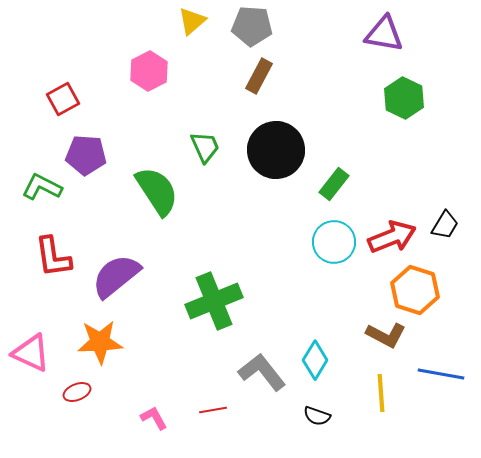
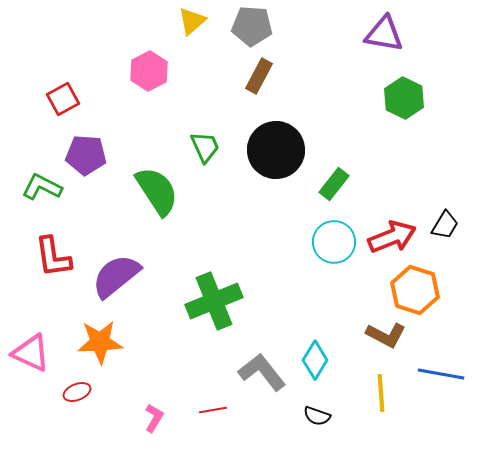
pink L-shape: rotated 60 degrees clockwise
